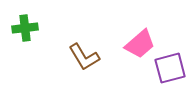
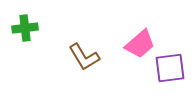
purple square: rotated 8 degrees clockwise
